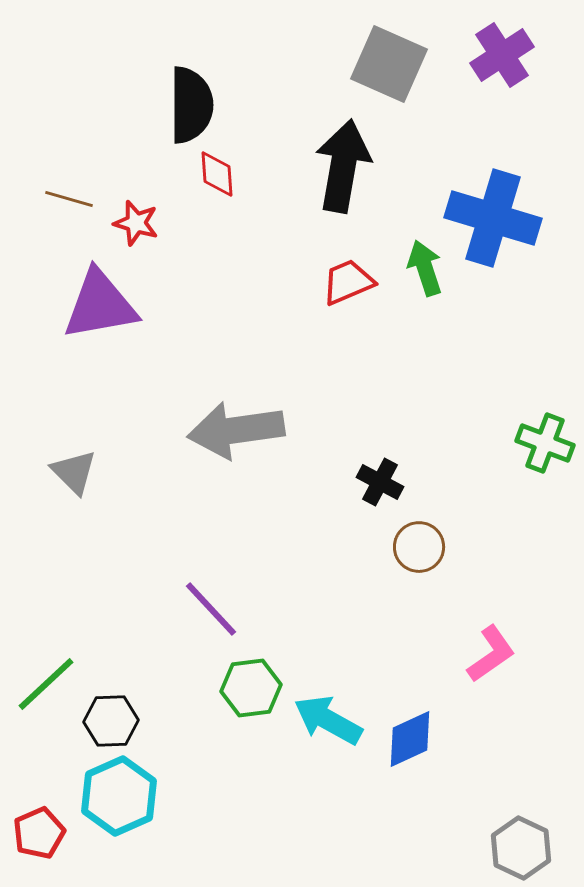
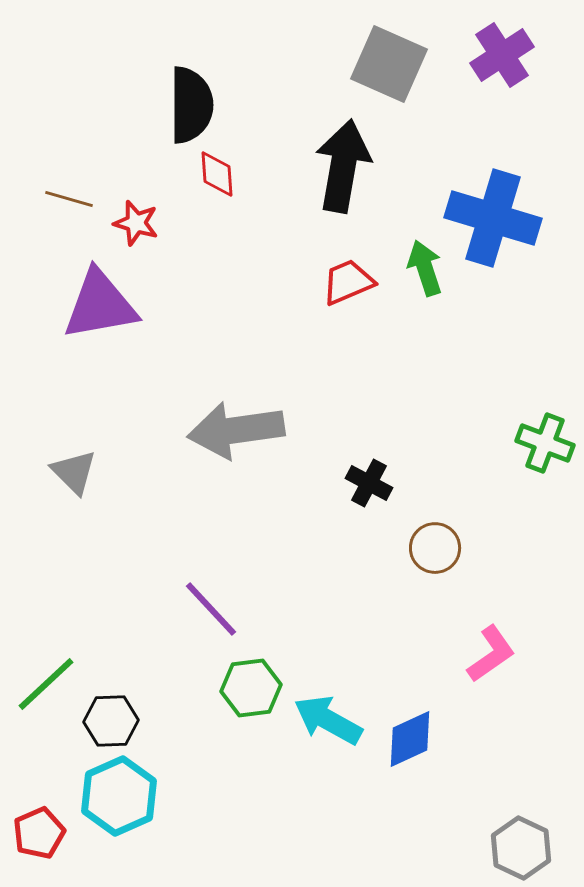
black cross: moved 11 px left, 1 px down
brown circle: moved 16 px right, 1 px down
